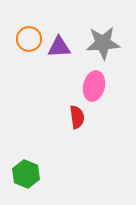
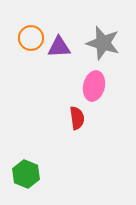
orange circle: moved 2 px right, 1 px up
gray star: rotated 20 degrees clockwise
red semicircle: moved 1 px down
